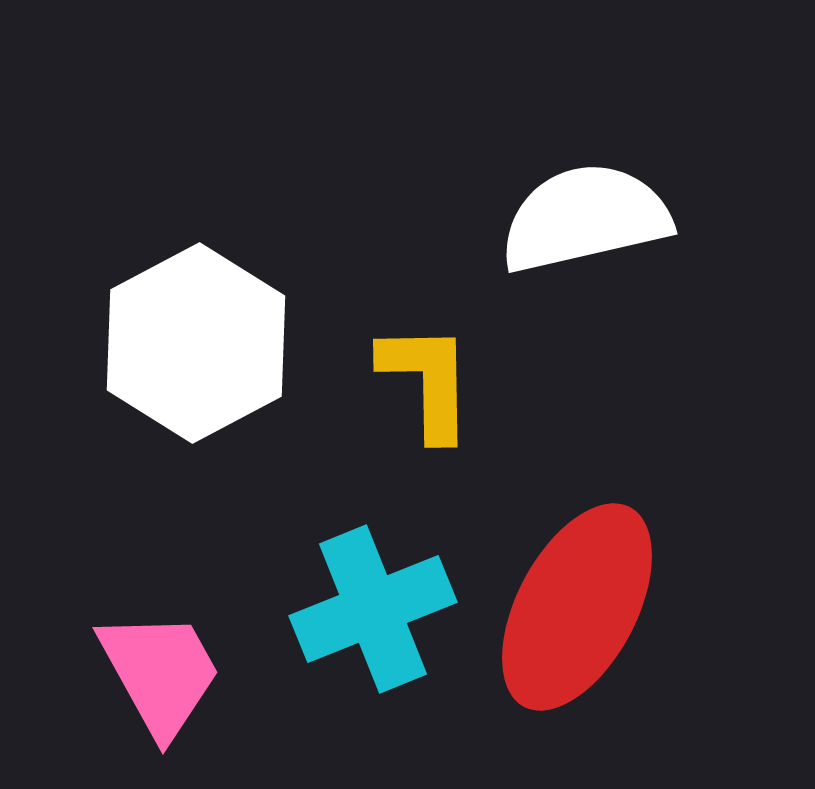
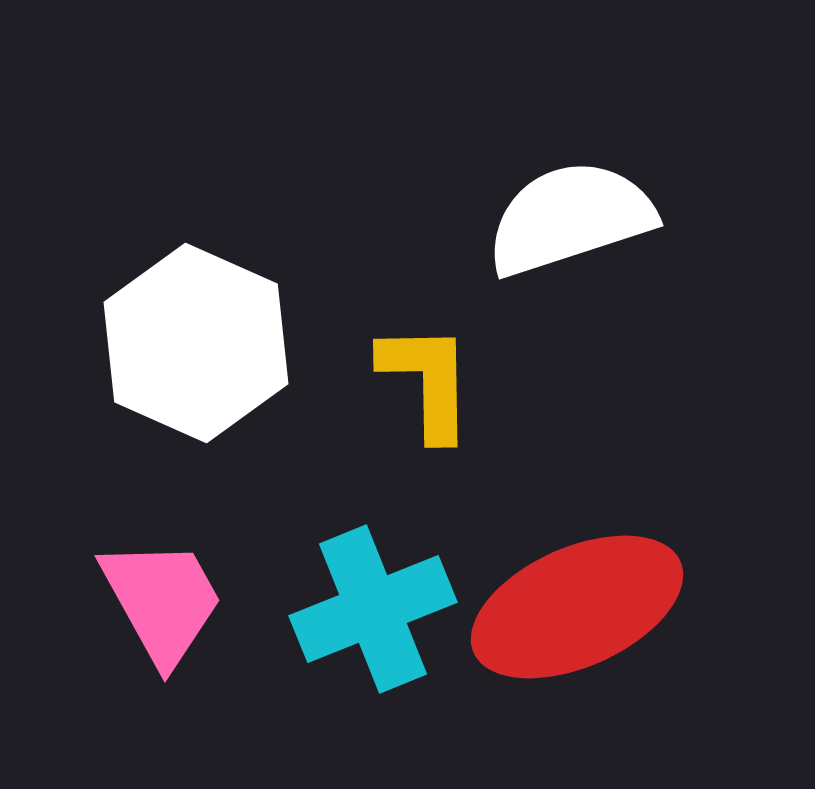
white semicircle: moved 15 px left; rotated 5 degrees counterclockwise
white hexagon: rotated 8 degrees counterclockwise
red ellipse: rotated 38 degrees clockwise
pink trapezoid: moved 2 px right, 72 px up
